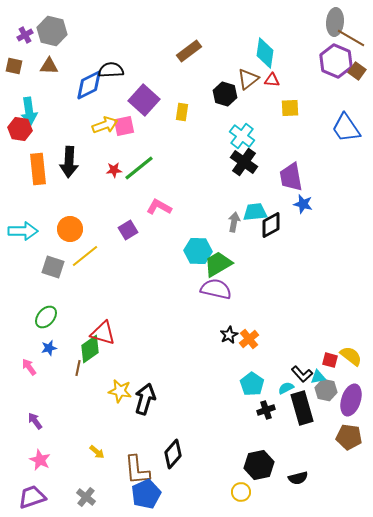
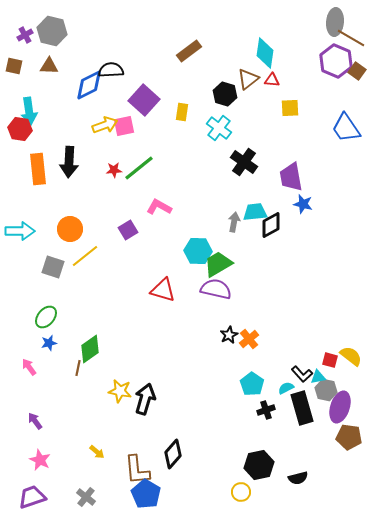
cyan cross at (242, 136): moved 23 px left, 8 px up
cyan arrow at (23, 231): moved 3 px left
red triangle at (103, 333): moved 60 px right, 43 px up
blue star at (49, 348): moved 5 px up
purple ellipse at (351, 400): moved 11 px left, 7 px down
blue pentagon at (146, 494): rotated 16 degrees counterclockwise
